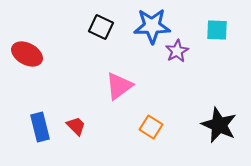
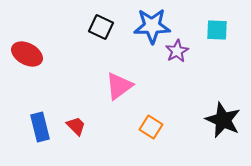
black star: moved 4 px right, 5 px up
